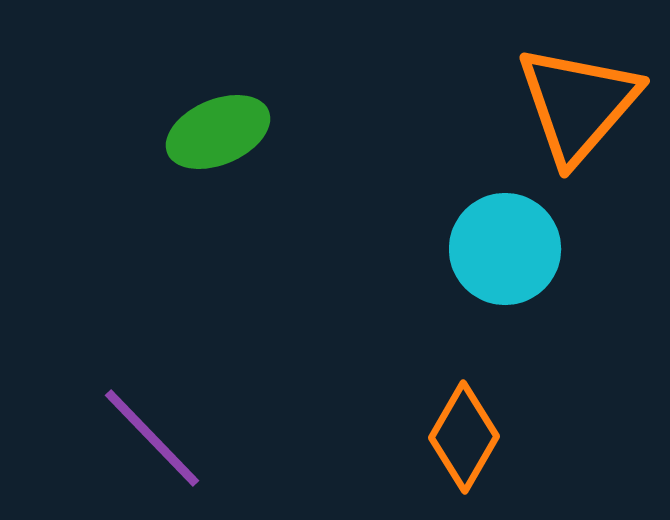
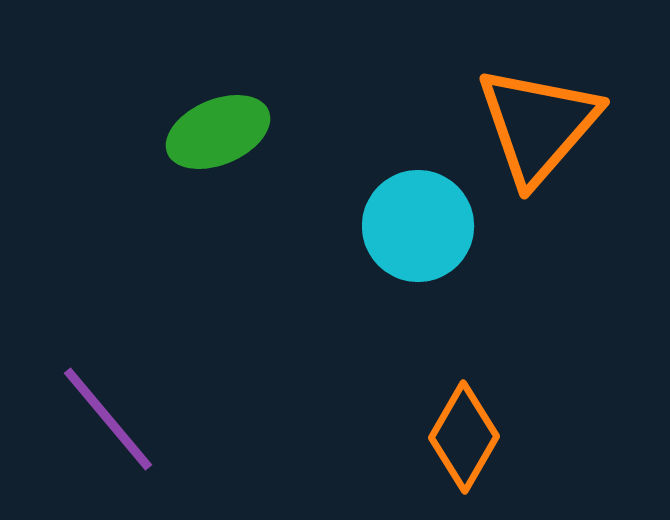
orange triangle: moved 40 px left, 21 px down
cyan circle: moved 87 px left, 23 px up
purple line: moved 44 px left, 19 px up; rotated 4 degrees clockwise
